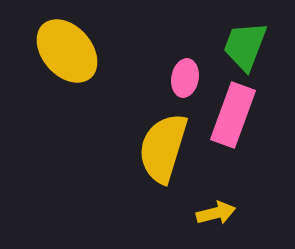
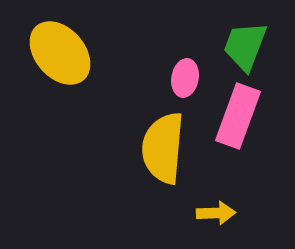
yellow ellipse: moved 7 px left, 2 px down
pink rectangle: moved 5 px right, 1 px down
yellow semicircle: rotated 12 degrees counterclockwise
yellow arrow: rotated 12 degrees clockwise
